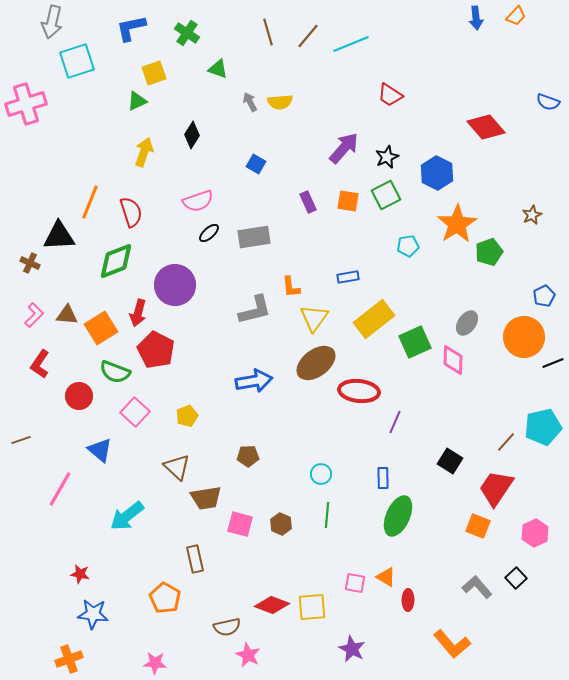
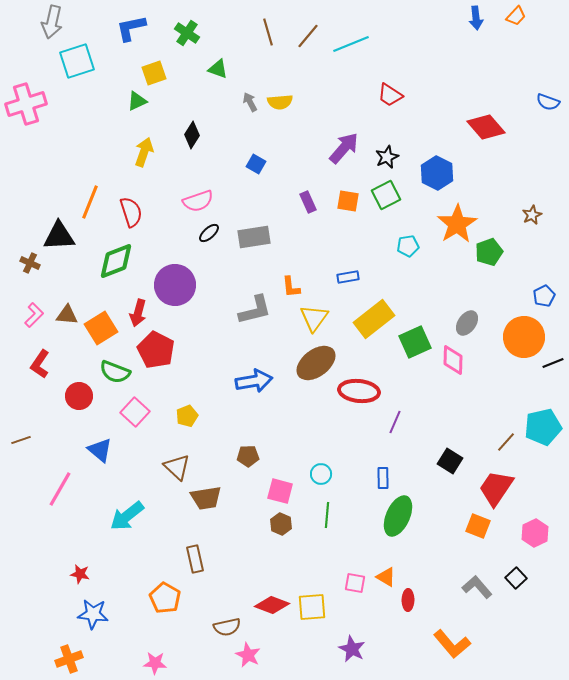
pink square at (240, 524): moved 40 px right, 33 px up
